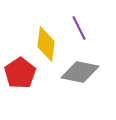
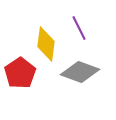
gray diamond: rotated 9 degrees clockwise
